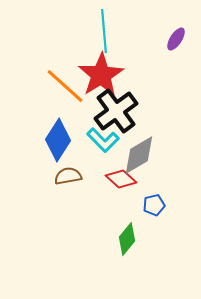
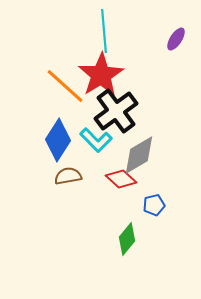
cyan L-shape: moved 7 px left
